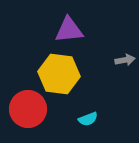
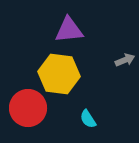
gray arrow: rotated 12 degrees counterclockwise
red circle: moved 1 px up
cyan semicircle: rotated 78 degrees clockwise
